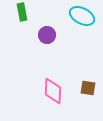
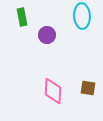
green rectangle: moved 5 px down
cyan ellipse: rotated 60 degrees clockwise
